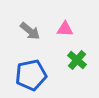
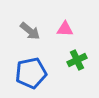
green cross: rotated 24 degrees clockwise
blue pentagon: moved 2 px up
